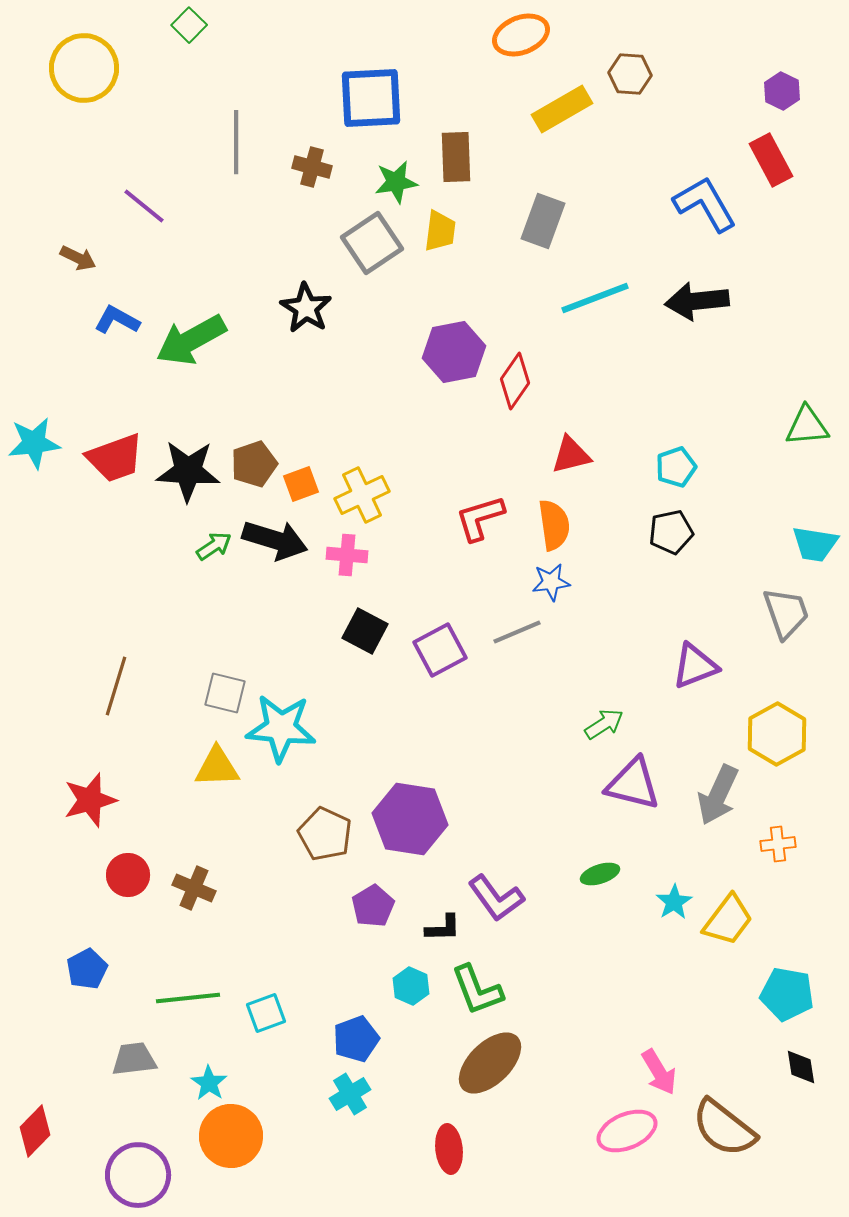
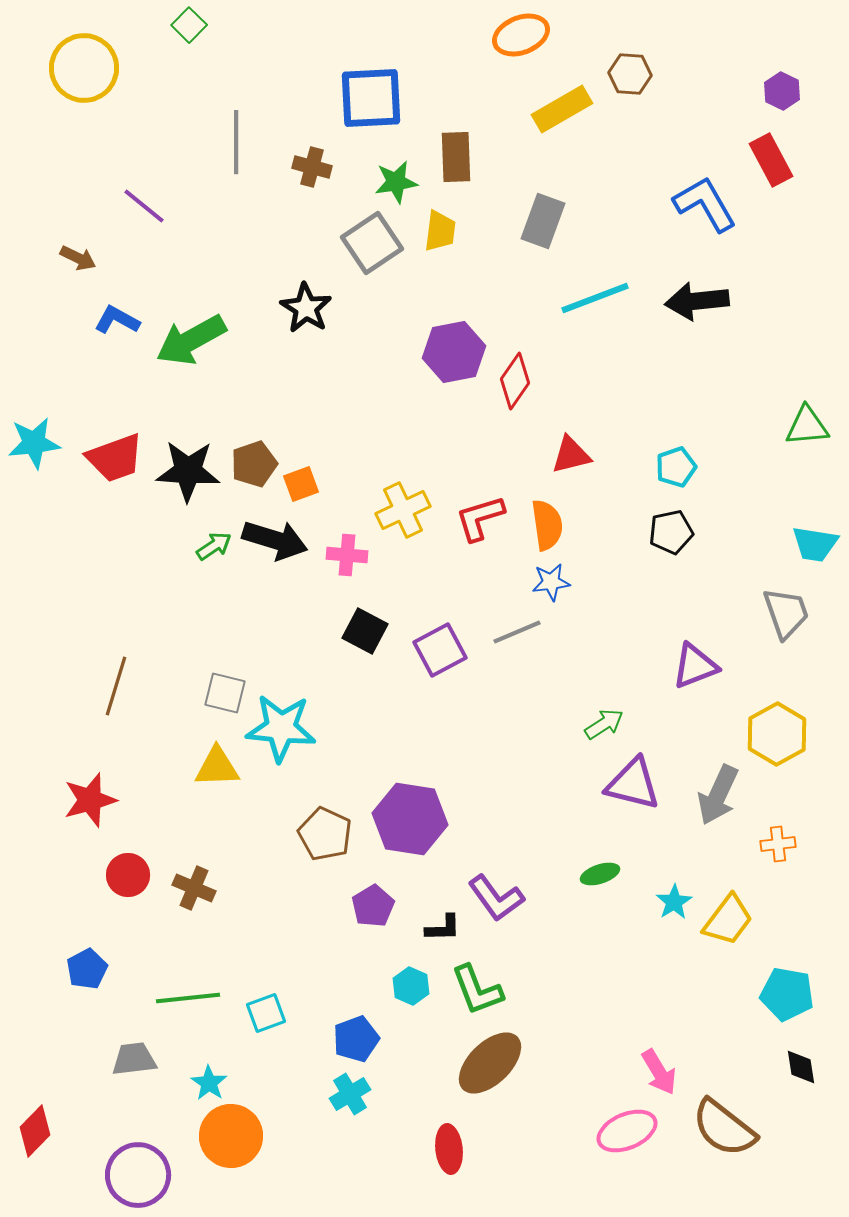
yellow cross at (362, 495): moved 41 px right, 15 px down
orange semicircle at (554, 525): moved 7 px left
